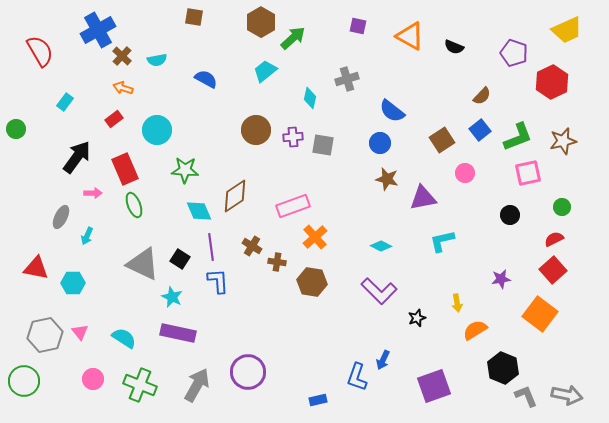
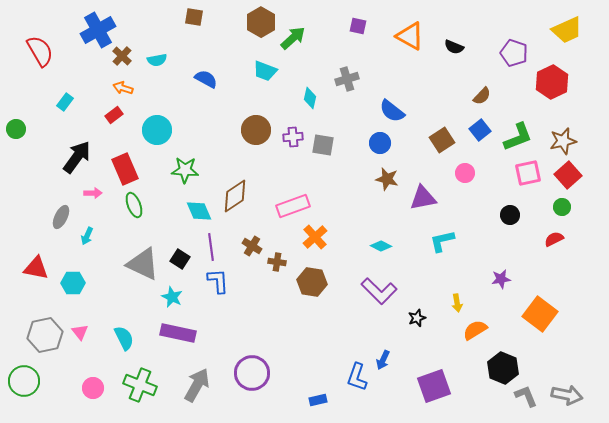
cyan trapezoid at (265, 71): rotated 120 degrees counterclockwise
red rectangle at (114, 119): moved 4 px up
red square at (553, 270): moved 15 px right, 95 px up
cyan semicircle at (124, 338): rotated 30 degrees clockwise
purple circle at (248, 372): moved 4 px right, 1 px down
pink circle at (93, 379): moved 9 px down
